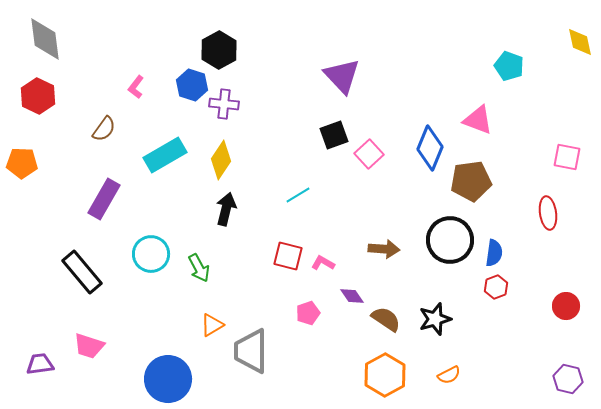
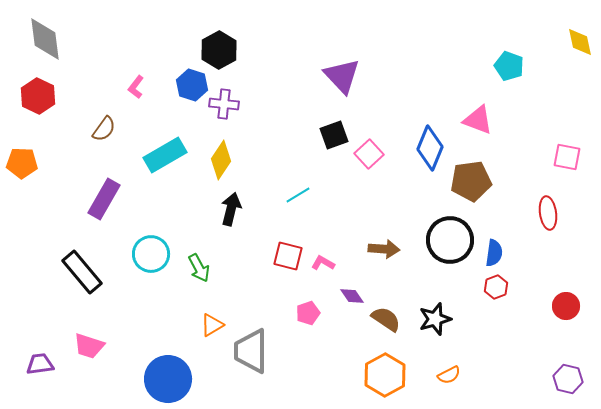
black arrow at (226, 209): moved 5 px right
